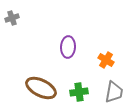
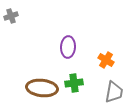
gray cross: moved 1 px left, 2 px up
brown ellipse: moved 1 px right; rotated 20 degrees counterclockwise
green cross: moved 5 px left, 9 px up
